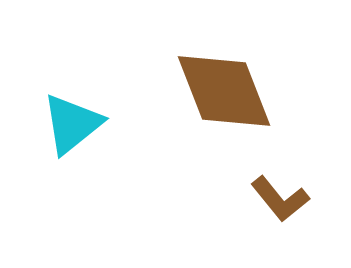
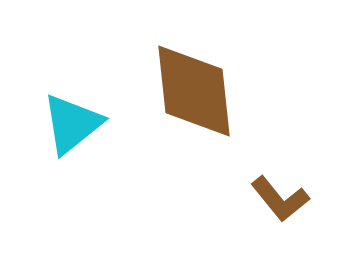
brown diamond: moved 30 px left; rotated 15 degrees clockwise
